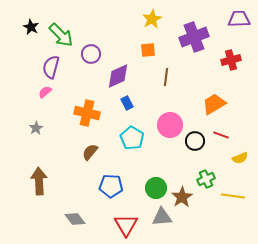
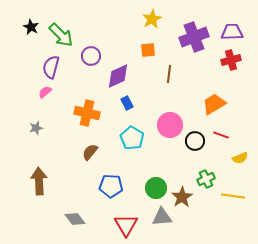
purple trapezoid: moved 7 px left, 13 px down
purple circle: moved 2 px down
brown line: moved 3 px right, 3 px up
gray star: rotated 16 degrees clockwise
